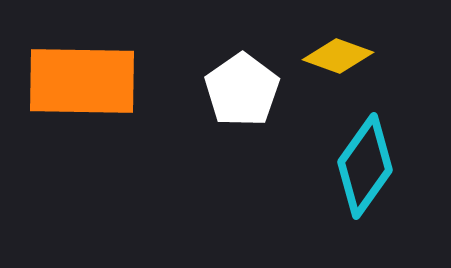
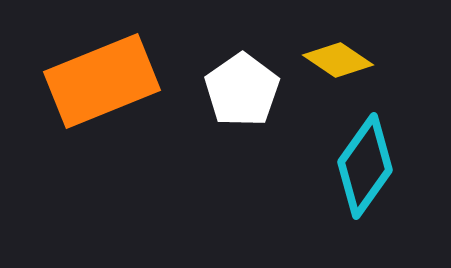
yellow diamond: moved 4 px down; rotated 14 degrees clockwise
orange rectangle: moved 20 px right; rotated 23 degrees counterclockwise
